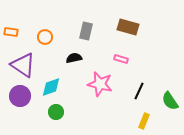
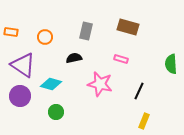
cyan diamond: moved 3 px up; rotated 35 degrees clockwise
green semicircle: moved 1 px right, 37 px up; rotated 30 degrees clockwise
